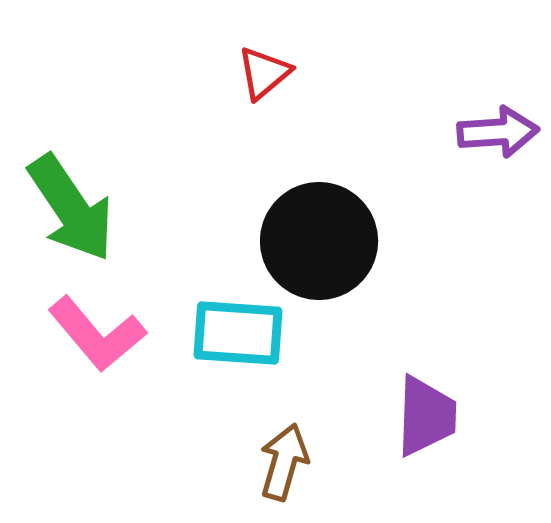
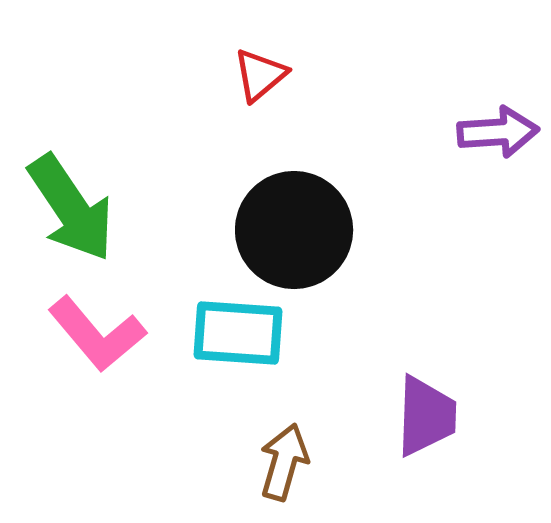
red triangle: moved 4 px left, 2 px down
black circle: moved 25 px left, 11 px up
